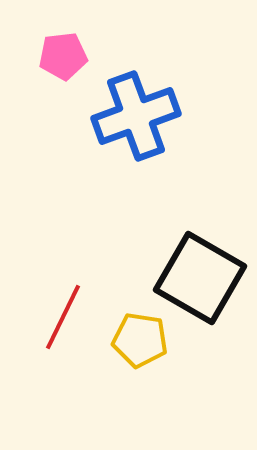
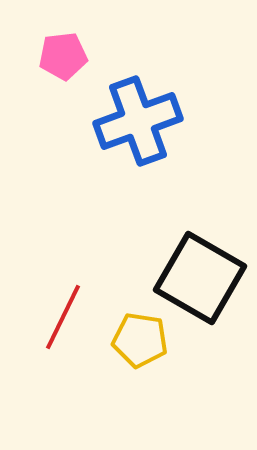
blue cross: moved 2 px right, 5 px down
